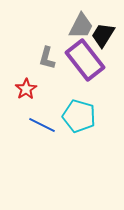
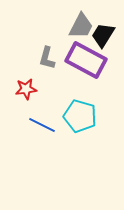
purple rectangle: moved 1 px right; rotated 24 degrees counterclockwise
red star: rotated 25 degrees clockwise
cyan pentagon: moved 1 px right
